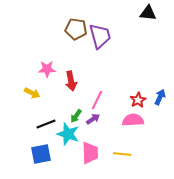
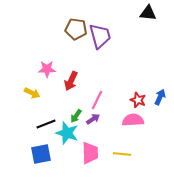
red arrow: rotated 36 degrees clockwise
red star: rotated 21 degrees counterclockwise
cyan star: moved 1 px left, 1 px up
